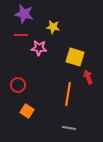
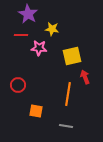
purple star: moved 4 px right; rotated 18 degrees clockwise
yellow star: moved 1 px left, 2 px down
yellow square: moved 3 px left, 1 px up; rotated 30 degrees counterclockwise
red arrow: moved 3 px left
orange square: moved 9 px right; rotated 24 degrees counterclockwise
gray line: moved 3 px left, 2 px up
